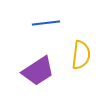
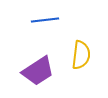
blue line: moved 1 px left, 3 px up
